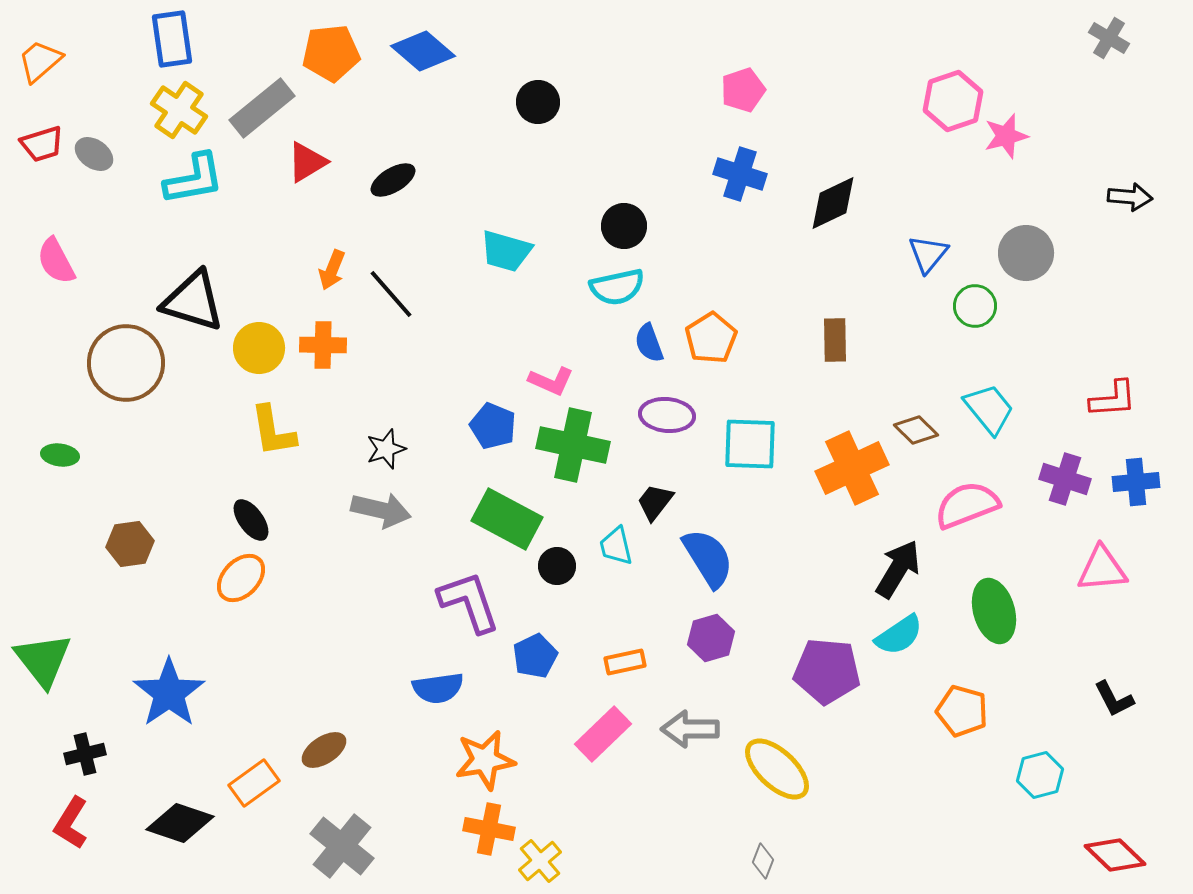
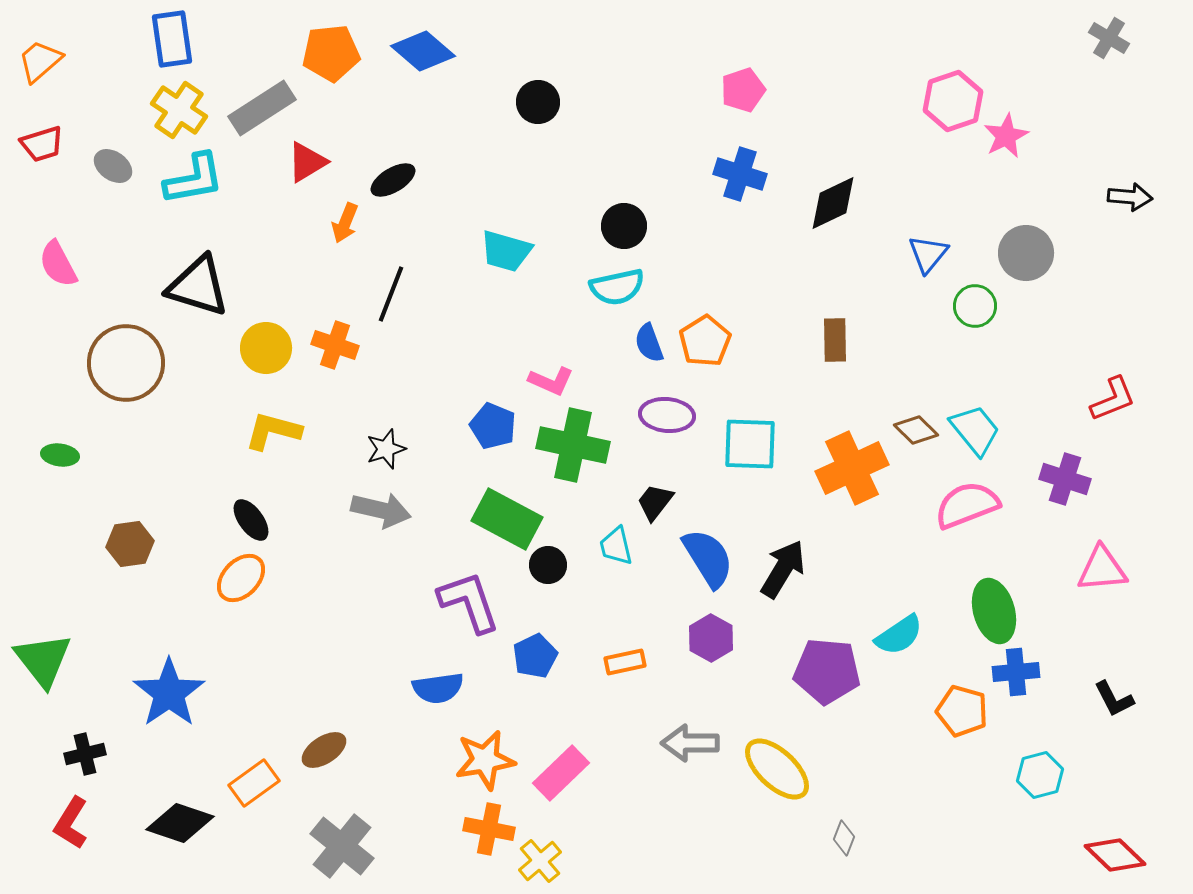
gray rectangle at (262, 108): rotated 6 degrees clockwise
pink star at (1006, 136): rotated 12 degrees counterclockwise
gray ellipse at (94, 154): moved 19 px right, 12 px down
pink semicircle at (56, 261): moved 2 px right, 3 px down
orange arrow at (332, 270): moved 13 px right, 47 px up
black line at (391, 294): rotated 62 degrees clockwise
black triangle at (193, 301): moved 5 px right, 15 px up
orange pentagon at (711, 338): moved 6 px left, 3 px down
orange cross at (323, 345): moved 12 px right; rotated 18 degrees clockwise
yellow circle at (259, 348): moved 7 px right
red L-shape at (1113, 399): rotated 18 degrees counterclockwise
cyan trapezoid at (989, 409): moved 14 px left, 21 px down
yellow L-shape at (273, 431): rotated 114 degrees clockwise
blue cross at (1136, 482): moved 120 px left, 190 px down
black circle at (557, 566): moved 9 px left, 1 px up
black arrow at (898, 569): moved 115 px left
purple hexagon at (711, 638): rotated 15 degrees counterclockwise
gray arrow at (690, 729): moved 14 px down
pink rectangle at (603, 734): moved 42 px left, 39 px down
gray diamond at (763, 861): moved 81 px right, 23 px up
